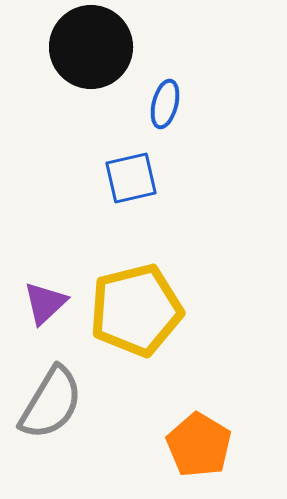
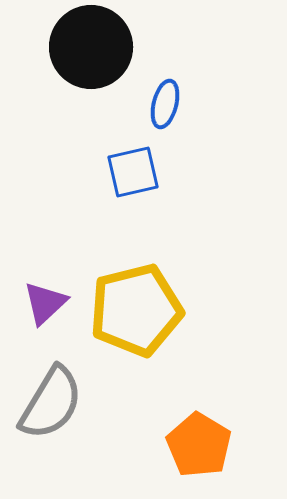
blue square: moved 2 px right, 6 px up
